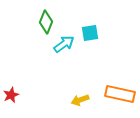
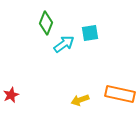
green diamond: moved 1 px down
